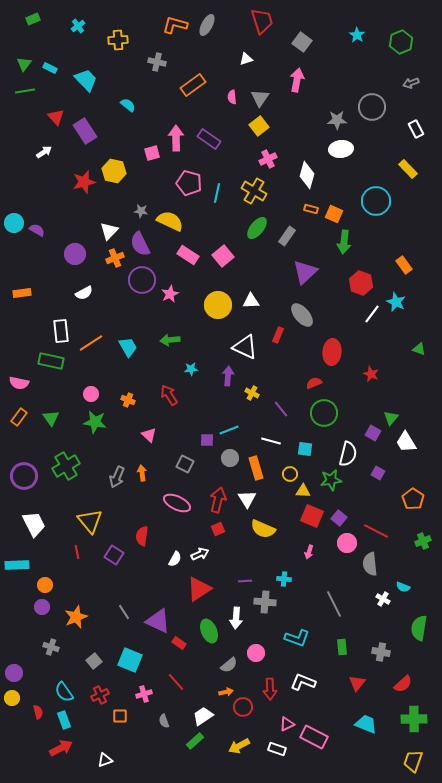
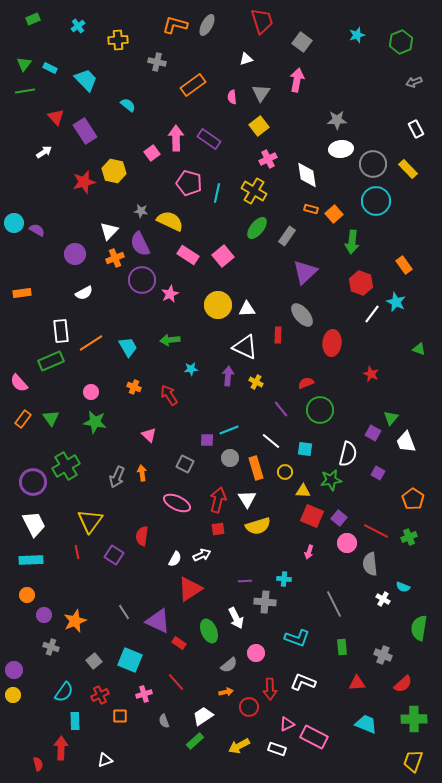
cyan star at (357, 35): rotated 21 degrees clockwise
gray arrow at (411, 83): moved 3 px right, 1 px up
gray triangle at (260, 98): moved 1 px right, 5 px up
gray circle at (372, 107): moved 1 px right, 57 px down
pink square at (152, 153): rotated 21 degrees counterclockwise
white diamond at (307, 175): rotated 24 degrees counterclockwise
orange square at (334, 214): rotated 24 degrees clockwise
green arrow at (344, 242): moved 8 px right
white triangle at (251, 301): moved 4 px left, 8 px down
red rectangle at (278, 335): rotated 21 degrees counterclockwise
red ellipse at (332, 352): moved 9 px up
green rectangle at (51, 361): rotated 35 degrees counterclockwise
pink semicircle at (19, 383): rotated 36 degrees clockwise
red semicircle at (314, 383): moved 8 px left
yellow cross at (252, 393): moved 4 px right, 11 px up
pink circle at (91, 394): moved 2 px up
orange cross at (128, 400): moved 6 px right, 13 px up
green circle at (324, 413): moved 4 px left, 3 px up
orange rectangle at (19, 417): moved 4 px right, 2 px down
white line at (271, 441): rotated 24 degrees clockwise
white trapezoid at (406, 442): rotated 10 degrees clockwise
yellow circle at (290, 474): moved 5 px left, 2 px up
purple circle at (24, 476): moved 9 px right, 6 px down
yellow triangle at (90, 521): rotated 16 degrees clockwise
red square at (218, 529): rotated 16 degrees clockwise
yellow semicircle at (263, 529): moved 5 px left, 3 px up; rotated 40 degrees counterclockwise
green cross at (423, 541): moved 14 px left, 4 px up
white arrow at (200, 554): moved 2 px right, 1 px down
cyan rectangle at (17, 565): moved 14 px right, 5 px up
orange circle at (45, 585): moved 18 px left, 10 px down
red triangle at (199, 589): moved 9 px left
purple circle at (42, 607): moved 2 px right, 8 px down
orange star at (76, 617): moved 1 px left, 4 px down
white arrow at (236, 618): rotated 30 degrees counterclockwise
gray cross at (381, 652): moved 2 px right, 3 px down; rotated 12 degrees clockwise
purple circle at (14, 673): moved 3 px up
red triangle at (357, 683): rotated 48 degrees clockwise
cyan semicircle at (64, 692): rotated 110 degrees counterclockwise
yellow circle at (12, 698): moved 1 px right, 3 px up
red circle at (243, 707): moved 6 px right
red semicircle at (38, 712): moved 52 px down
cyan rectangle at (64, 720): moved 11 px right, 1 px down; rotated 18 degrees clockwise
red arrow at (61, 748): rotated 60 degrees counterclockwise
